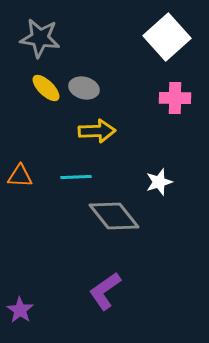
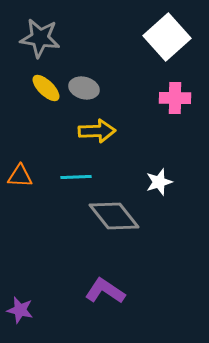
purple L-shape: rotated 69 degrees clockwise
purple star: rotated 20 degrees counterclockwise
